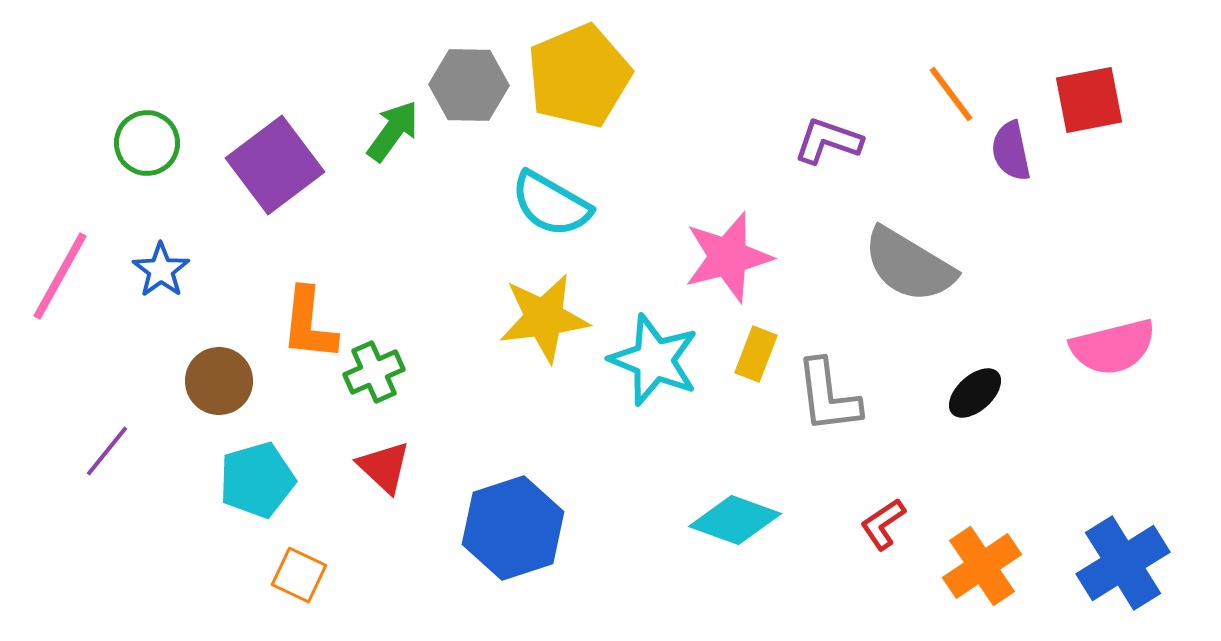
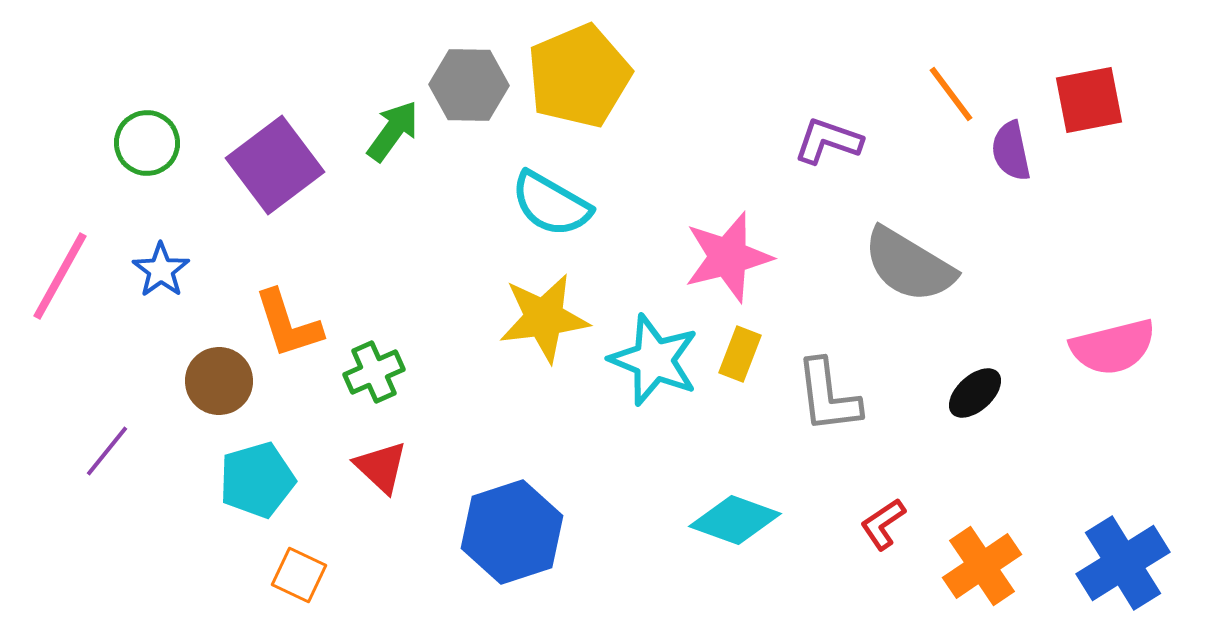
orange L-shape: moved 21 px left; rotated 24 degrees counterclockwise
yellow rectangle: moved 16 px left
red triangle: moved 3 px left
blue hexagon: moved 1 px left, 4 px down
